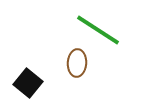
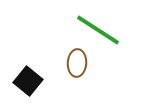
black square: moved 2 px up
